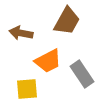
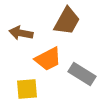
orange trapezoid: moved 2 px up
gray rectangle: rotated 24 degrees counterclockwise
